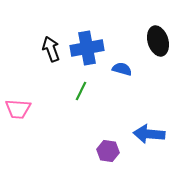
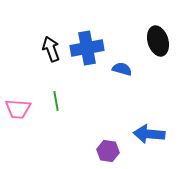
green line: moved 25 px left, 10 px down; rotated 36 degrees counterclockwise
